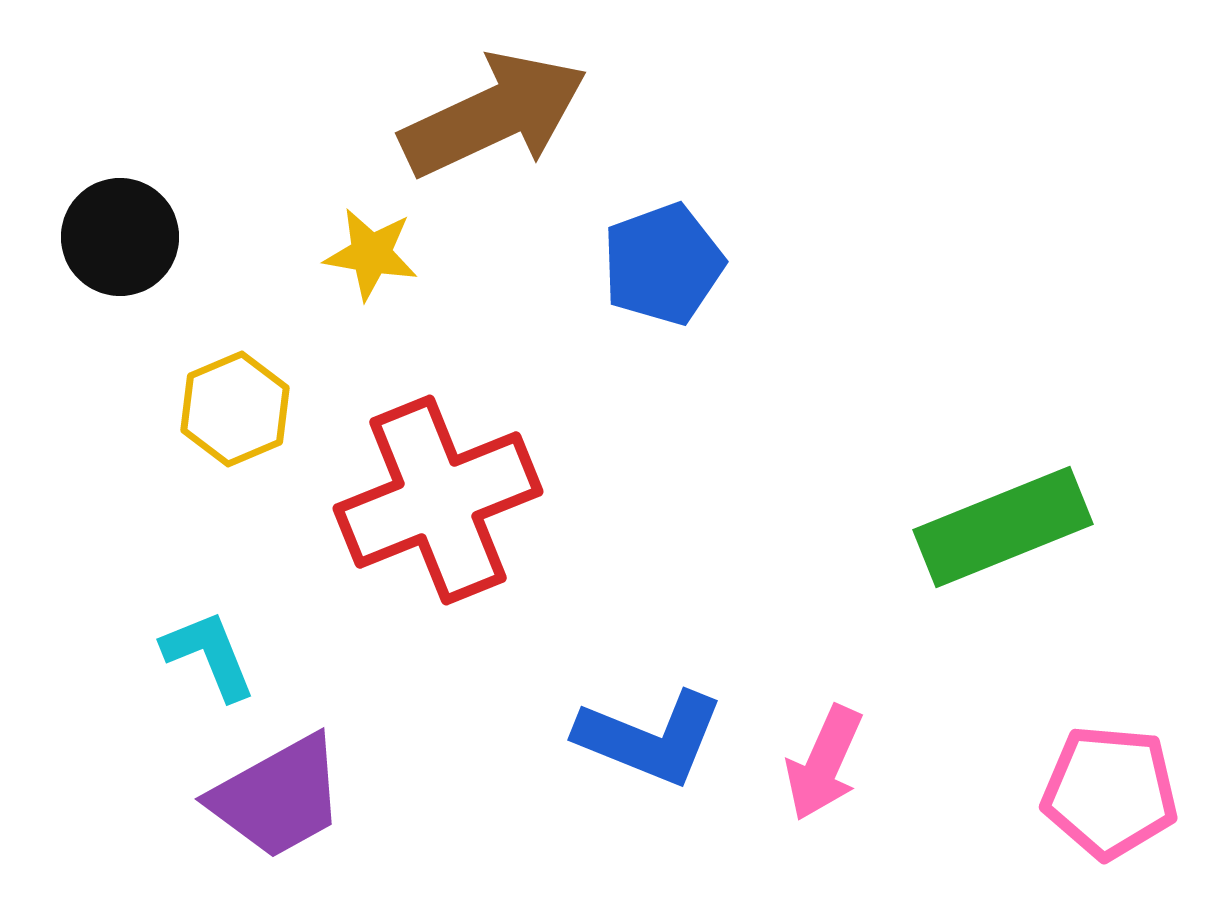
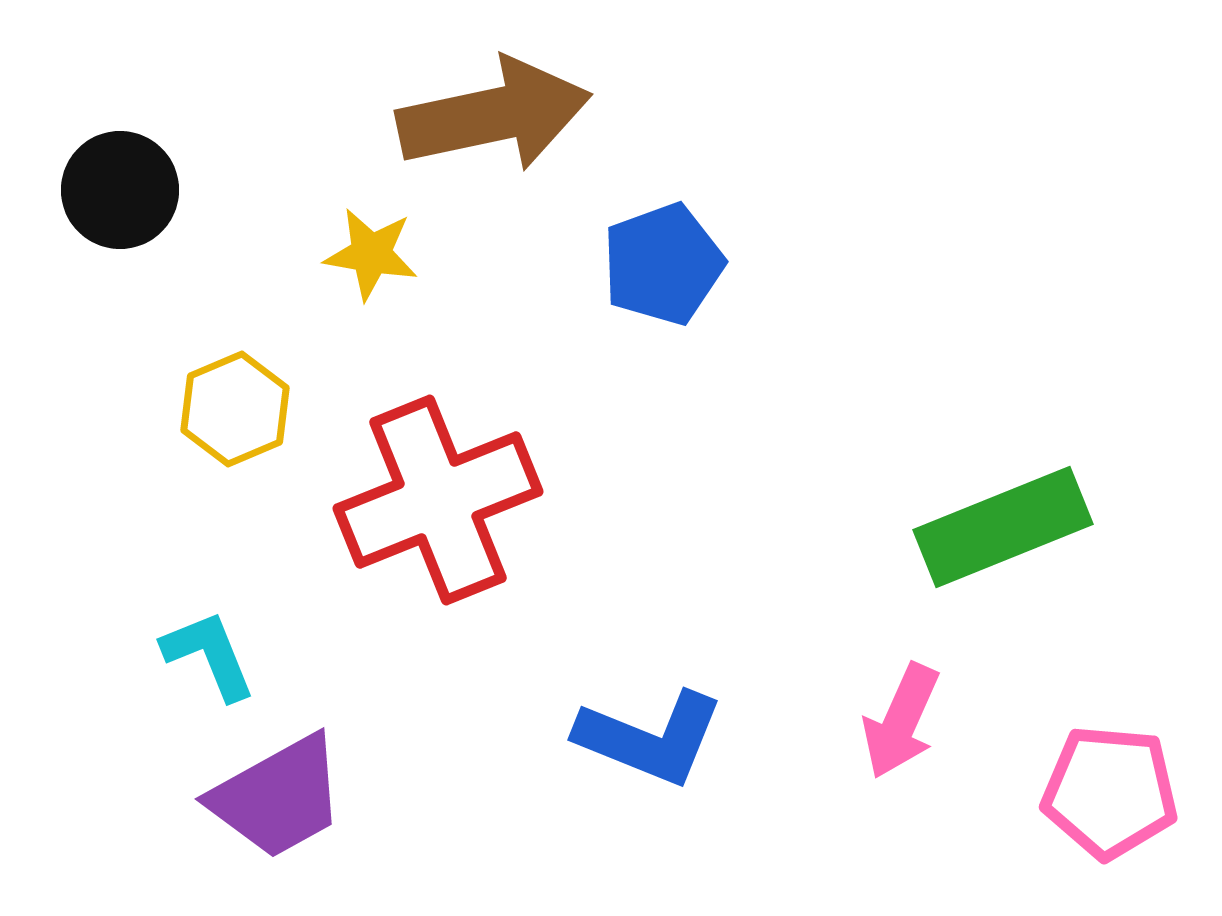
brown arrow: rotated 13 degrees clockwise
black circle: moved 47 px up
pink arrow: moved 77 px right, 42 px up
